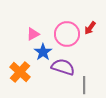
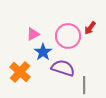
pink circle: moved 1 px right, 2 px down
purple semicircle: moved 1 px down
